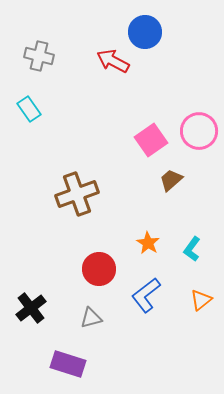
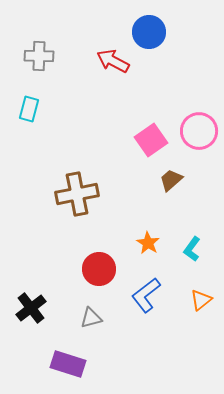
blue circle: moved 4 px right
gray cross: rotated 12 degrees counterclockwise
cyan rectangle: rotated 50 degrees clockwise
brown cross: rotated 9 degrees clockwise
